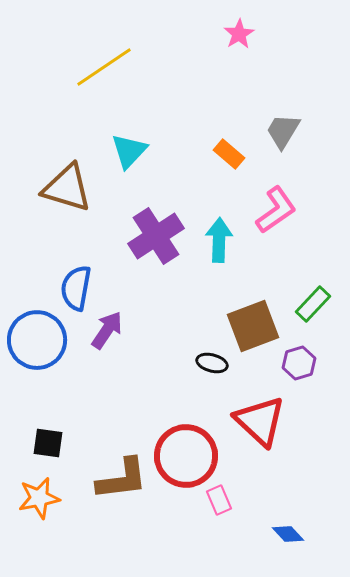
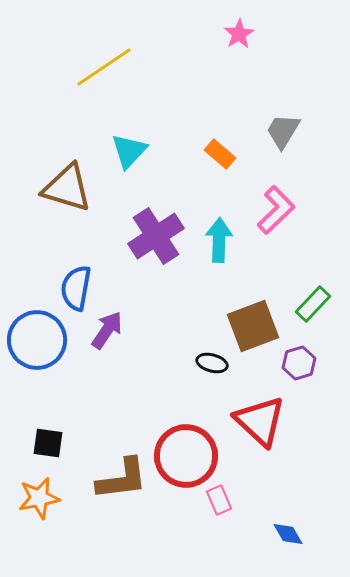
orange rectangle: moved 9 px left
pink L-shape: rotated 9 degrees counterclockwise
blue diamond: rotated 12 degrees clockwise
